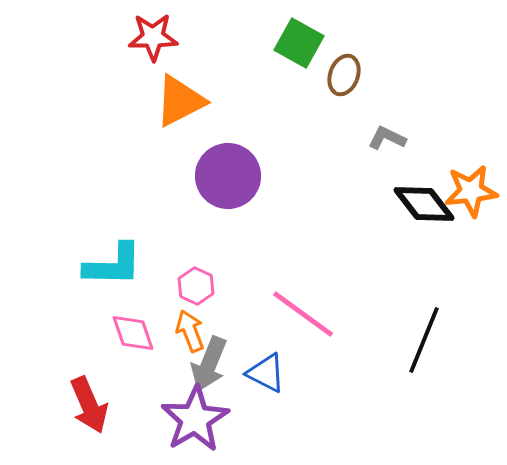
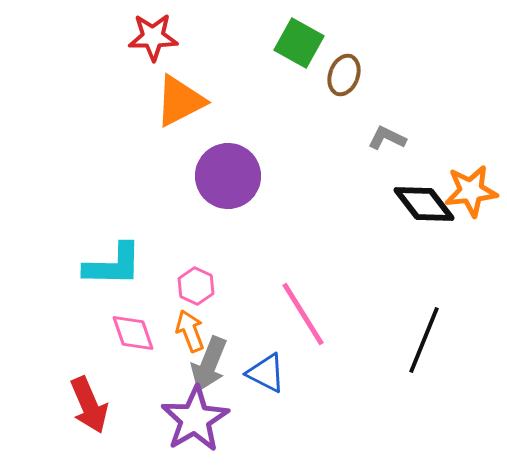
pink line: rotated 22 degrees clockwise
